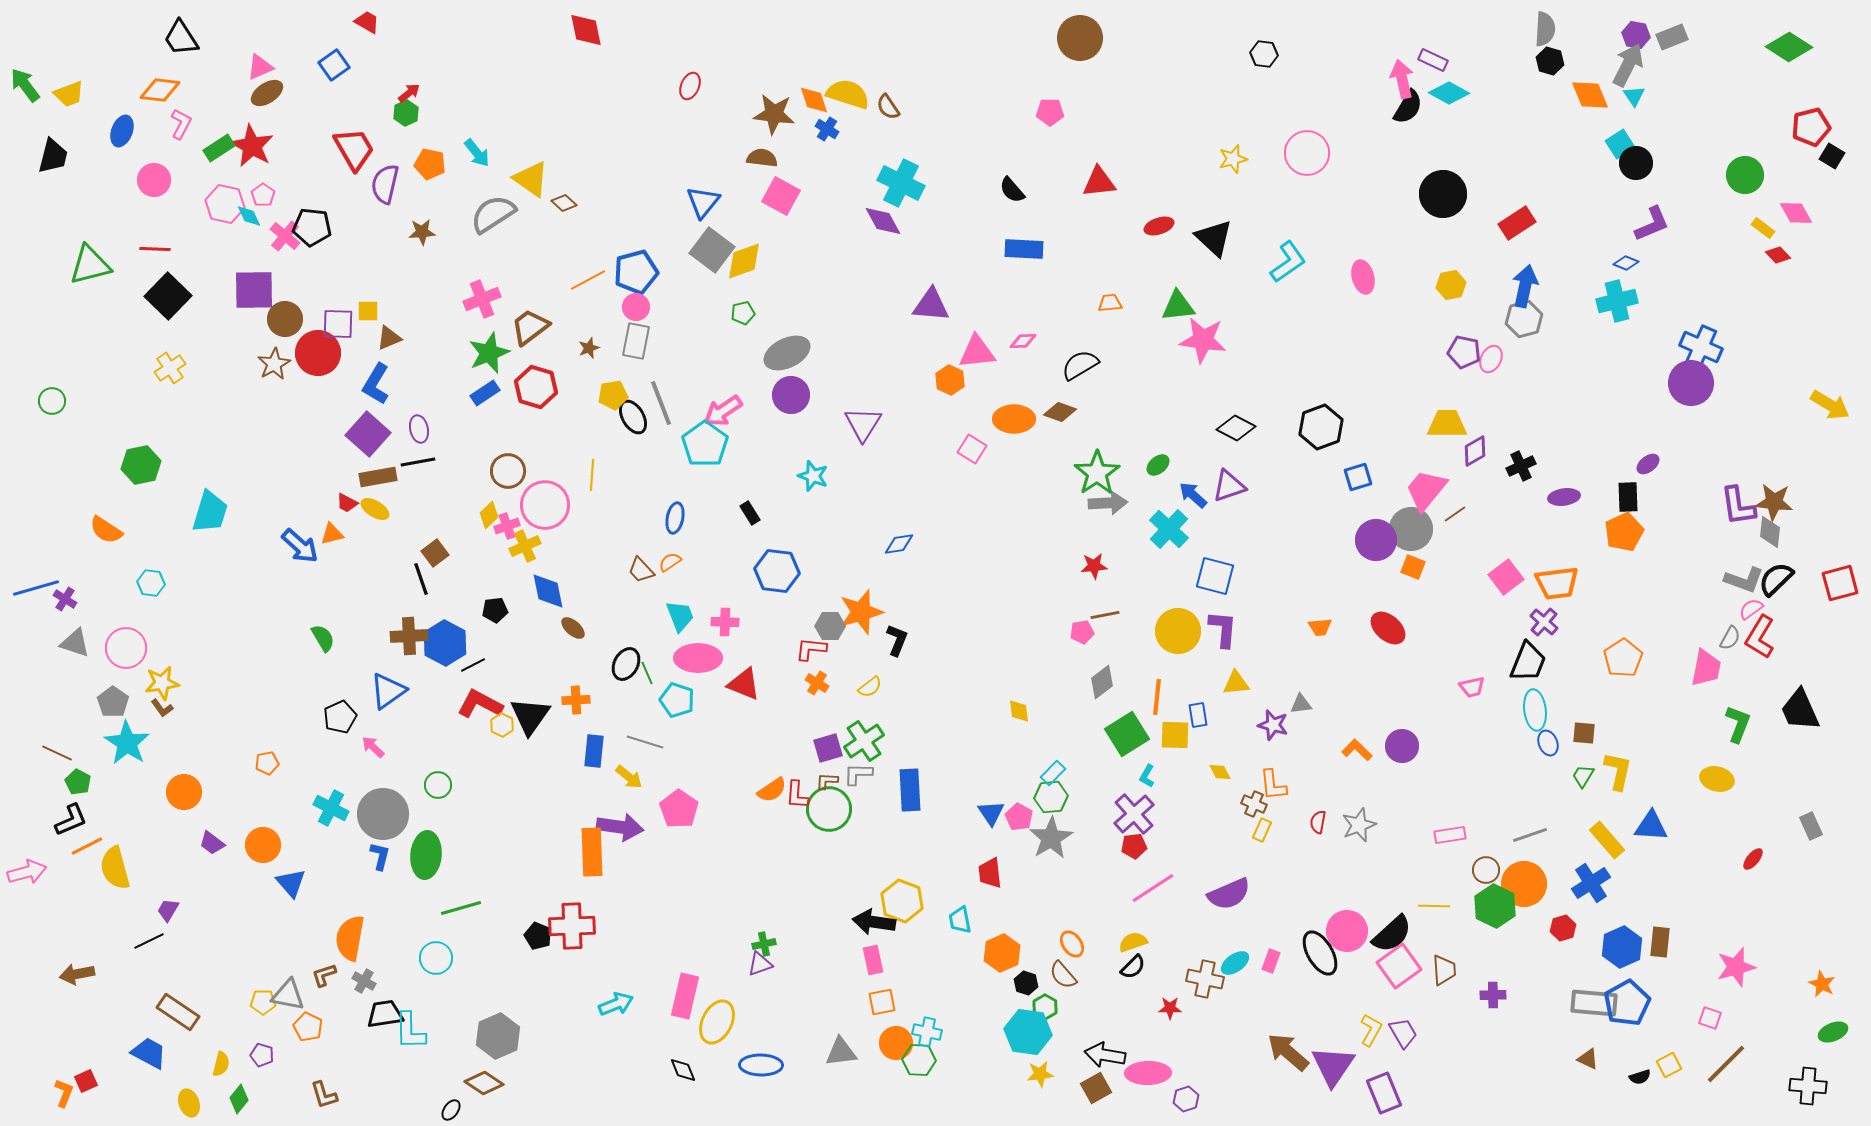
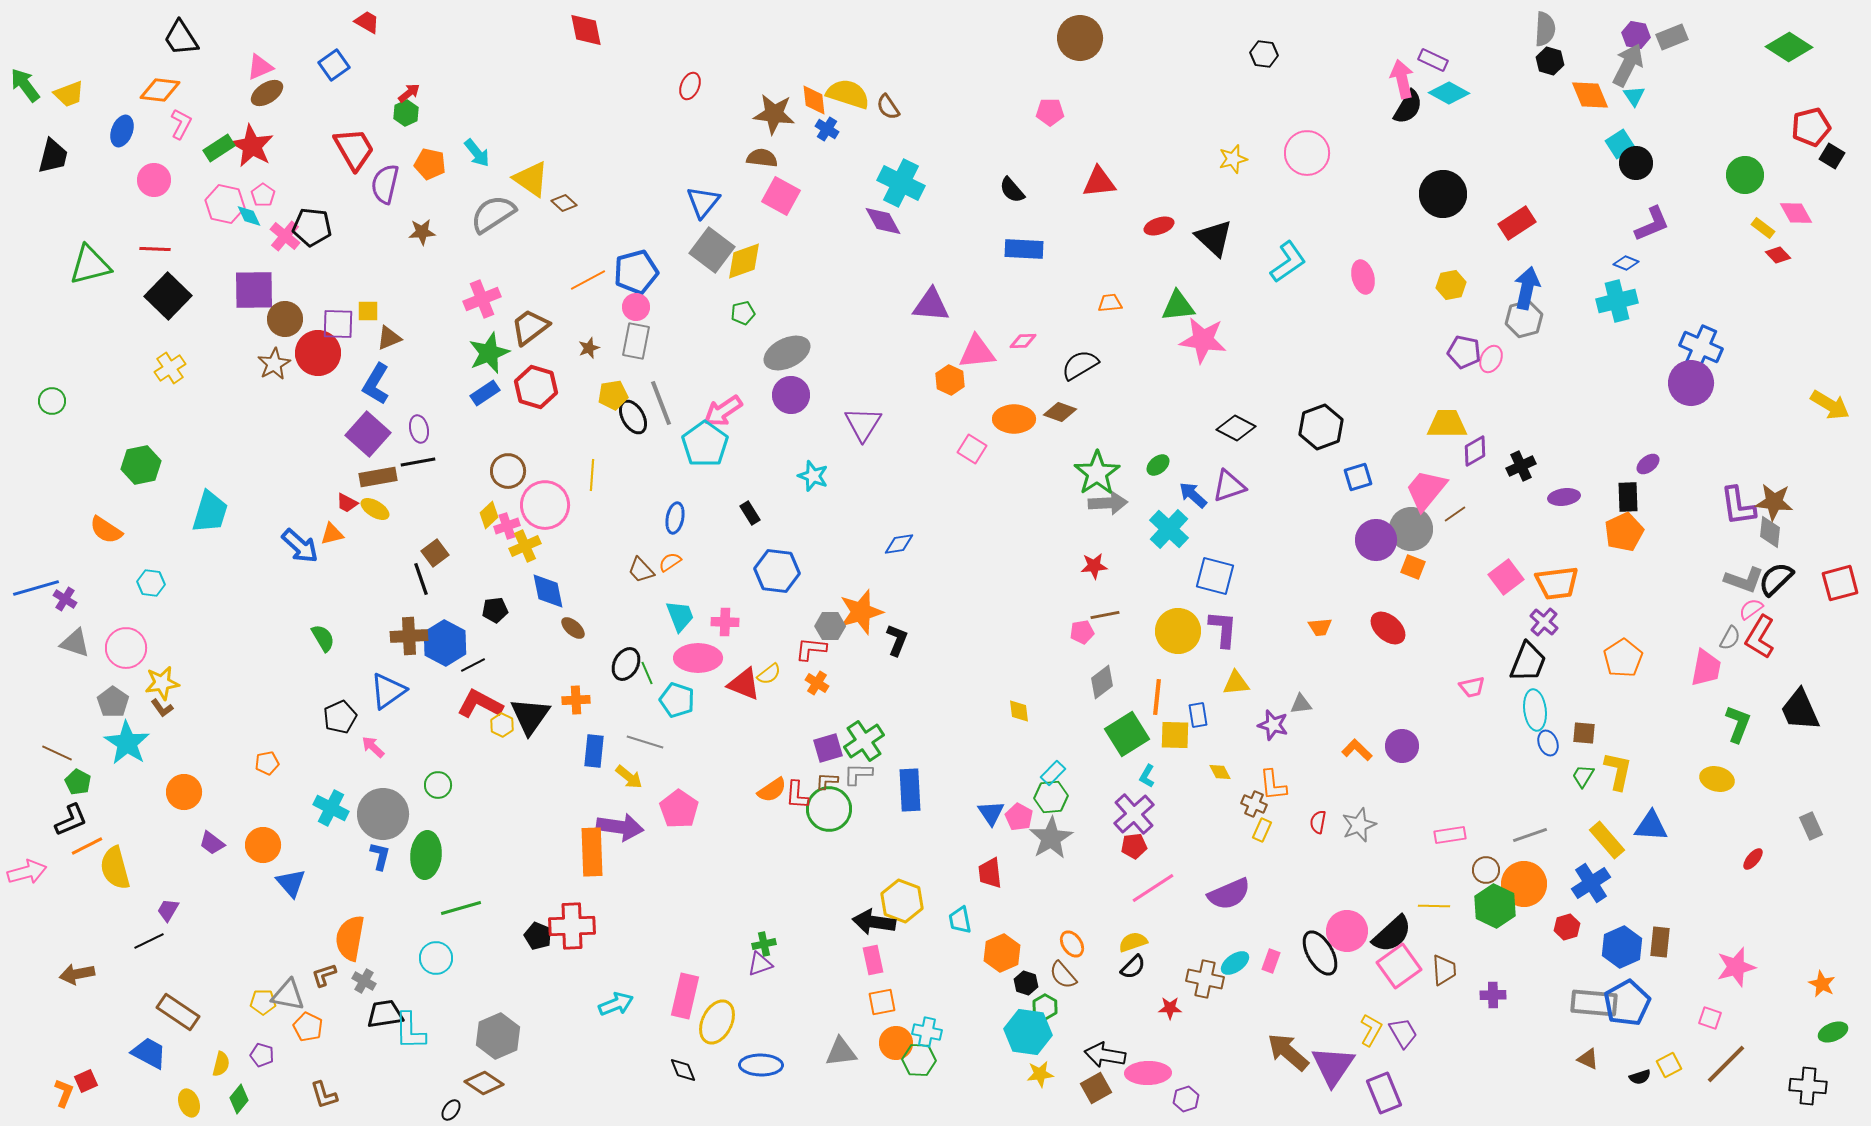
orange diamond at (814, 100): rotated 12 degrees clockwise
blue arrow at (1525, 286): moved 2 px right, 2 px down
yellow semicircle at (870, 687): moved 101 px left, 13 px up
red hexagon at (1563, 928): moved 4 px right, 1 px up
